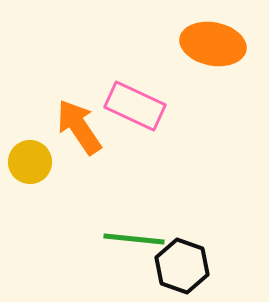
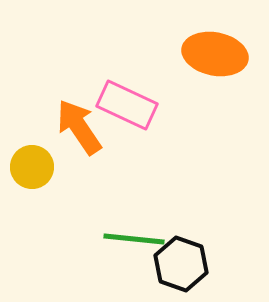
orange ellipse: moved 2 px right, 10 px down
pink rectangle: moved 8 px left, 1 px up
yellow circle: moved 2 px right, 5 px down
black hexagon: moved 1 px left, 2 px up
